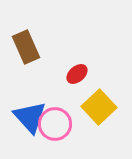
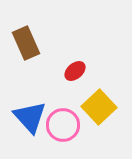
brown rectangle: moved 4 px up
red ellipse: moved 2 px left, 3 px up
pink circle: moved 8 px right, 1 px down
